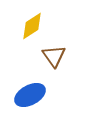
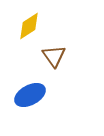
yellow diamond: moved 3 px left
